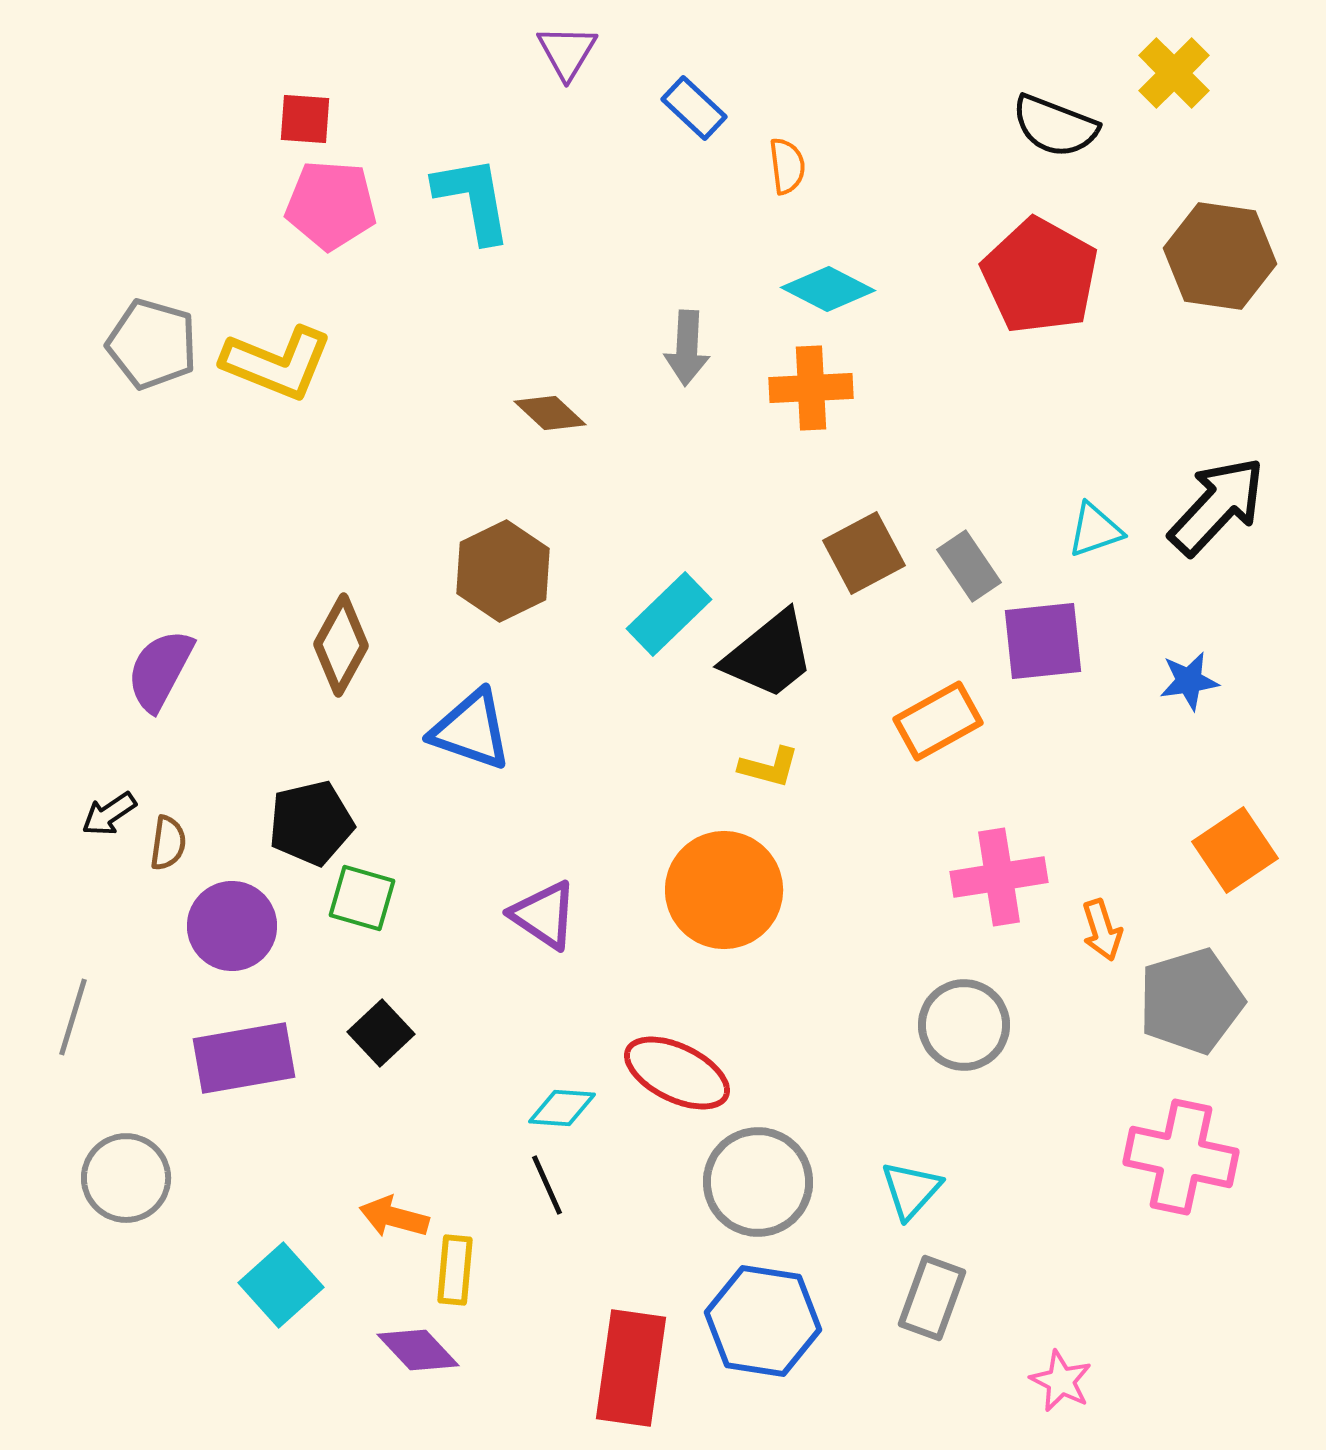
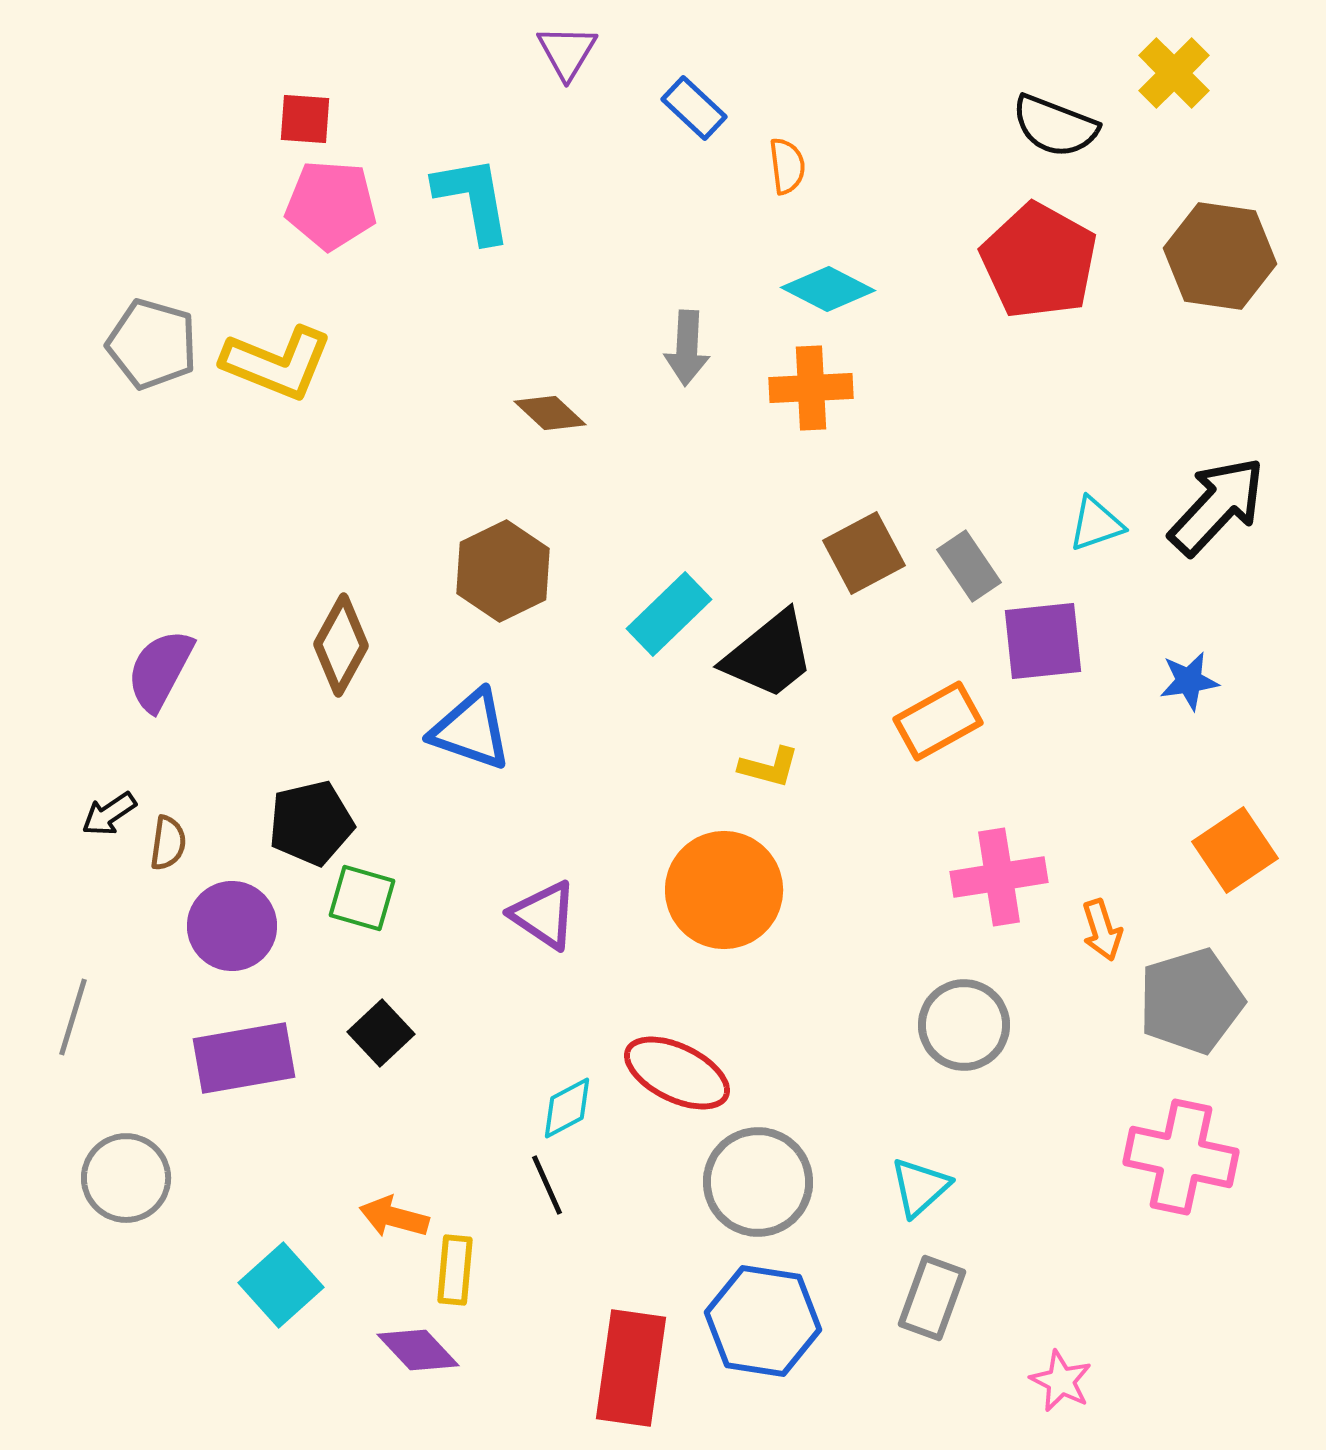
red pentagon at (1040, 276): moved 1 px left, 15 px up
cyan triangle at (1095, 530): moved 1 px right, 6 px up
cyan diamond at (562, 1108): moved 5 px right; rotated 32 degrees counterclockwise
cyan triangle at (911, 1190): moved 9 px right, 3 px up; rotated 6 degrees clockwise
